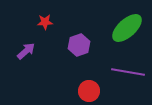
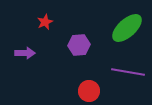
red star: rotated 21 degrees counterclockwise
purple hexagon: rotated 15 degrees clockwise
purple arrow: moved 1 px left, 2 px down; rotated 42 degrees clockwise
